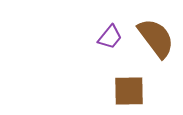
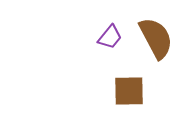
brown semicircle: rotated 9 degrees clockwise
